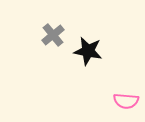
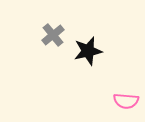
black star: rotated 24 degrees counterclockwise
